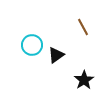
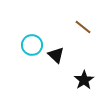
brown line: rotated 24 degrees counterclockwise
black triangle: rotated 42 degrees counterclockwise
